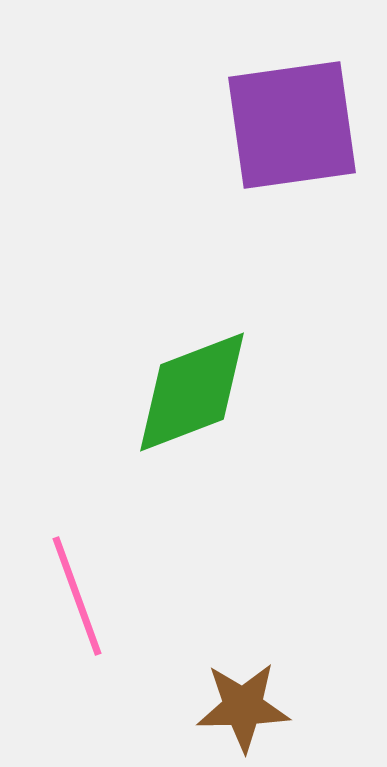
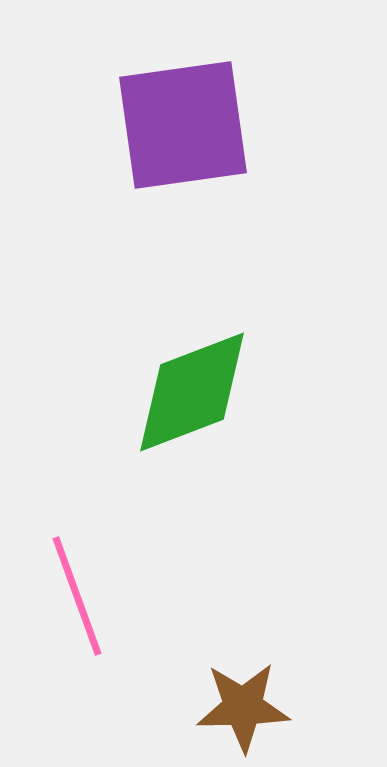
purple square: moved 109 px left
